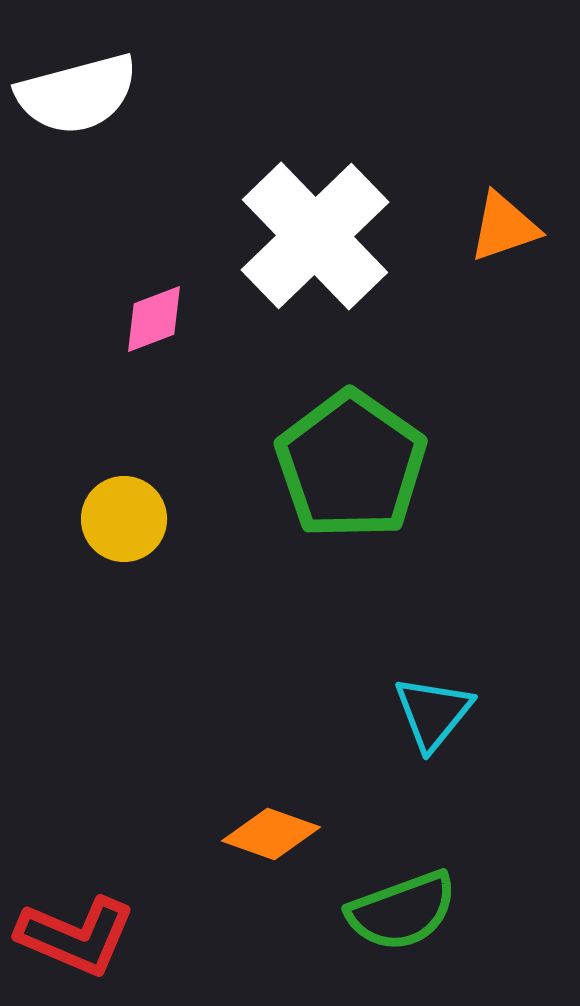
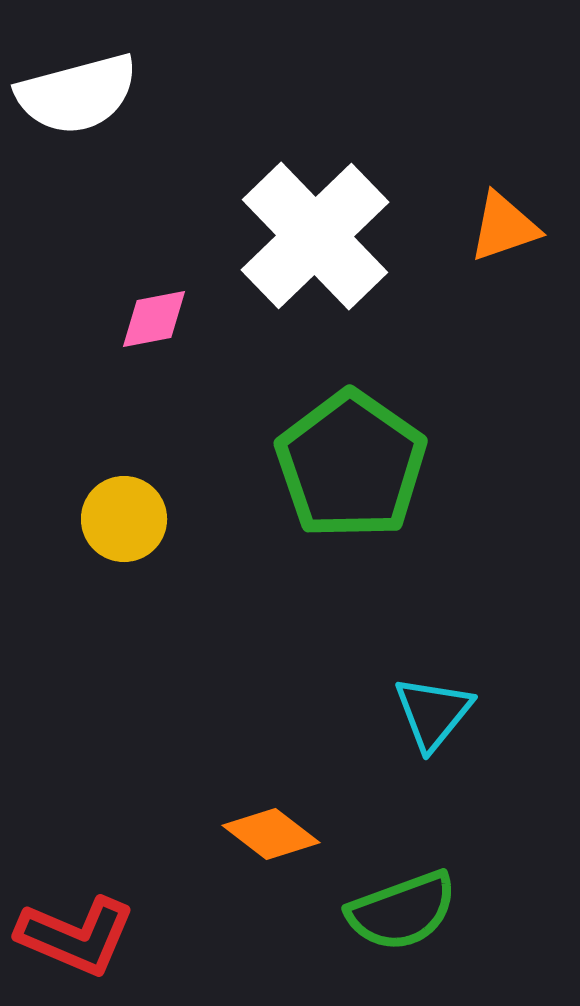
pink diamond: rotated 10 degrees clockwise
orange diamond: rotated 18 degrees clockwise
